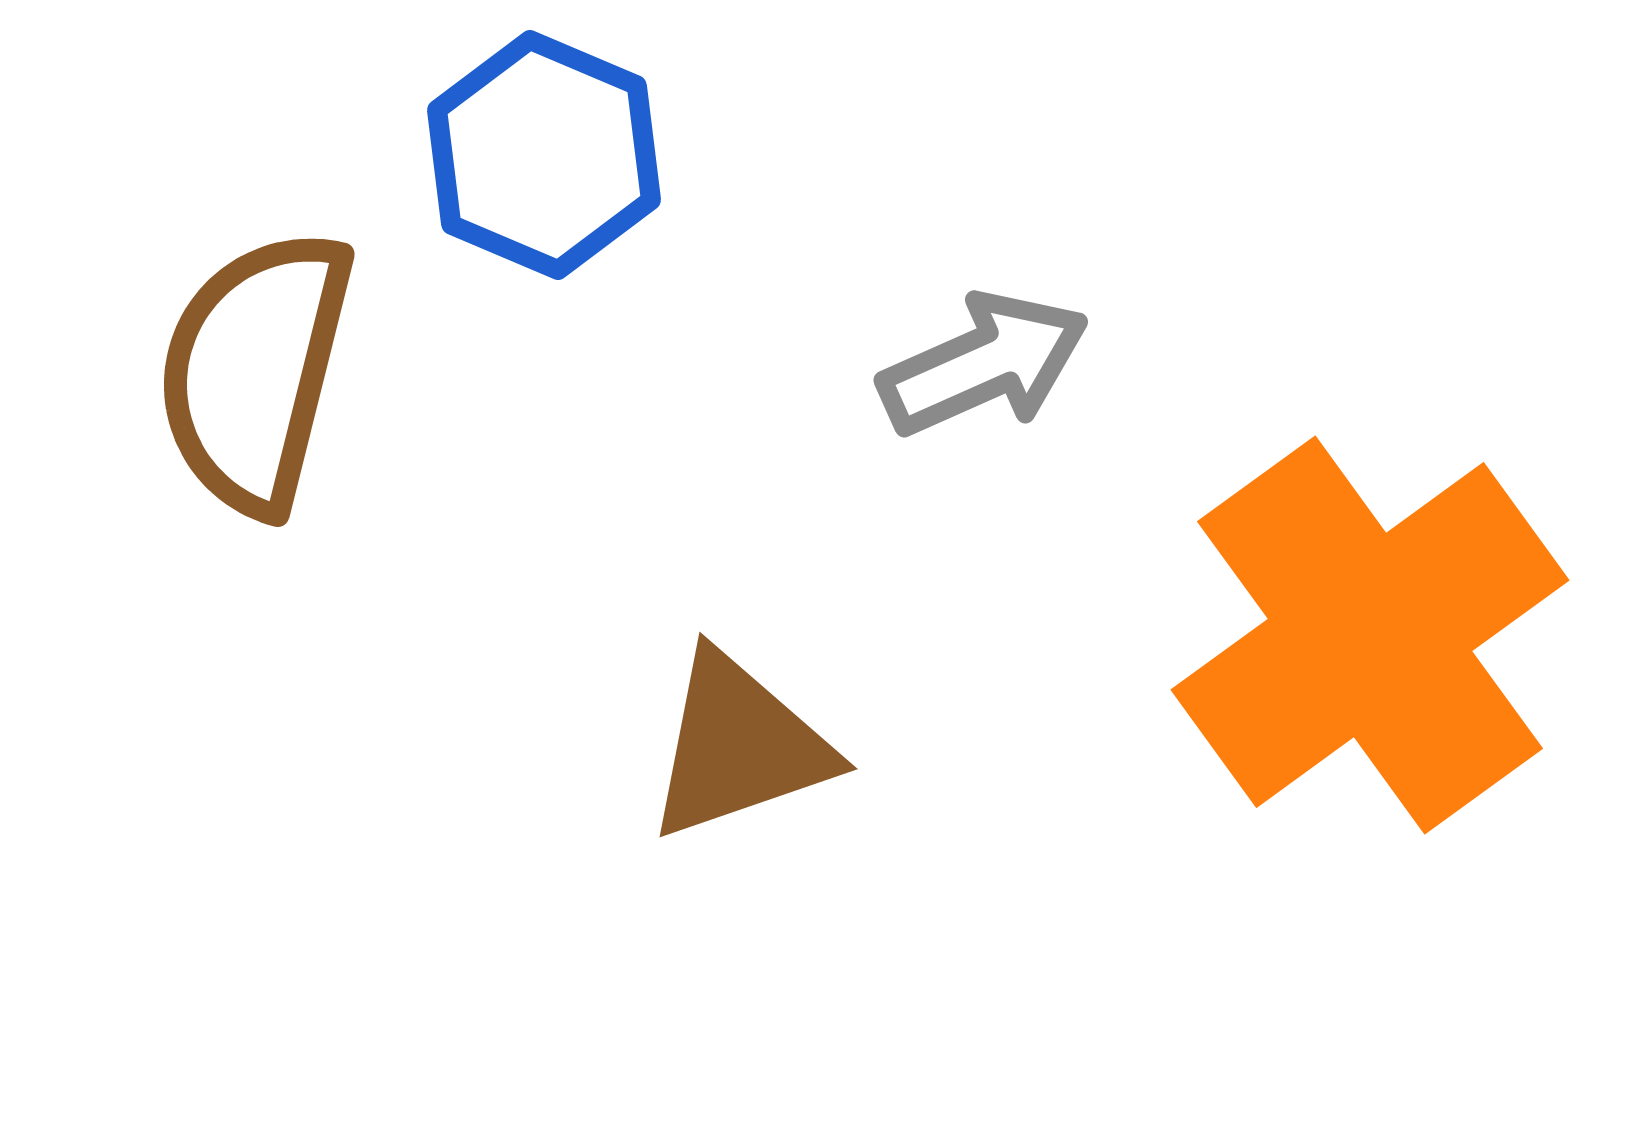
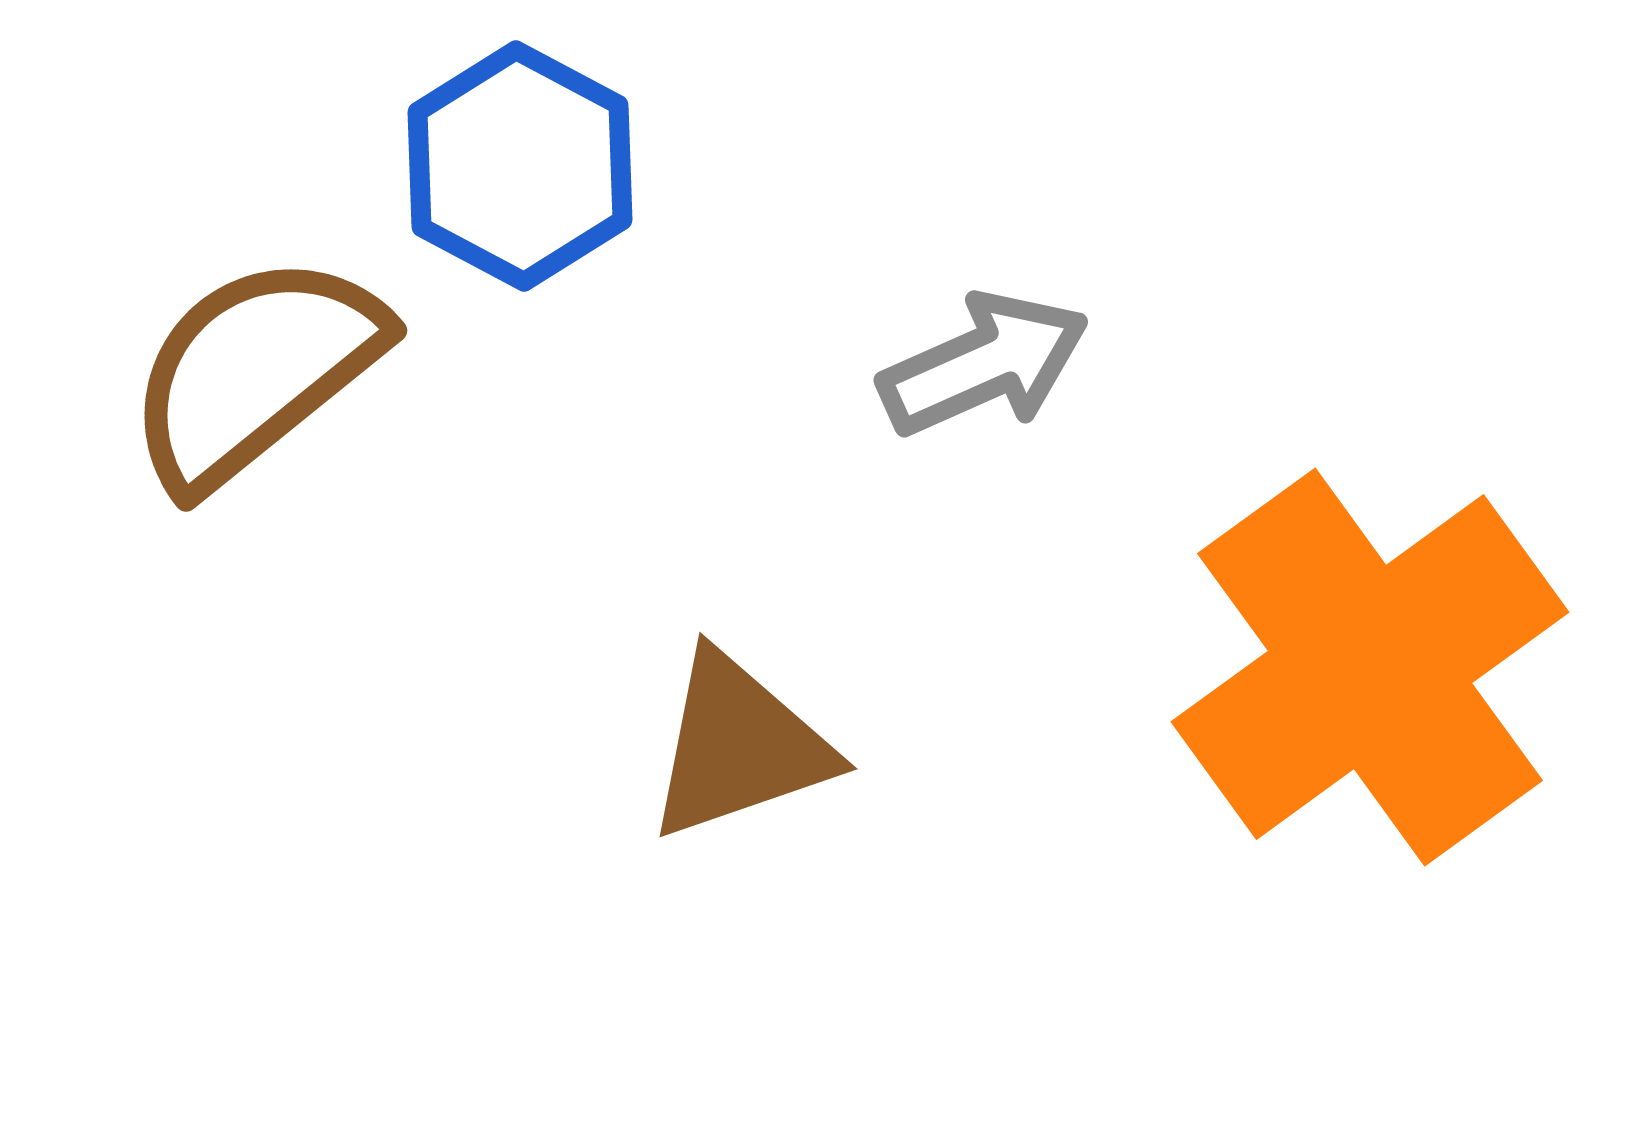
blue hexagon: moved 24 px left, 11 px down; rotated 5 degrees clockwise
brown semicircle: rotated 37 degrees clockwise
orange cross: moved 32 px down
